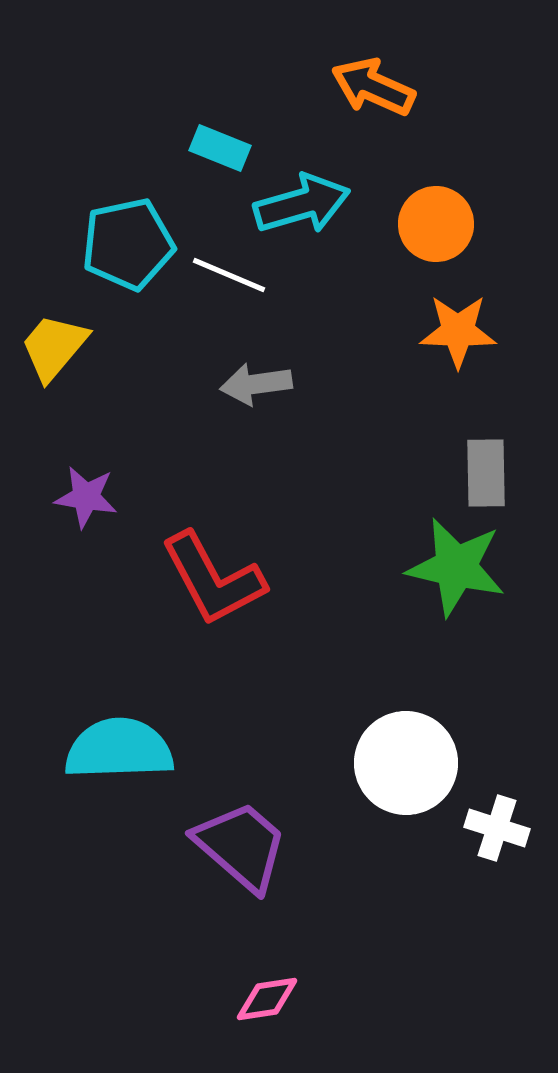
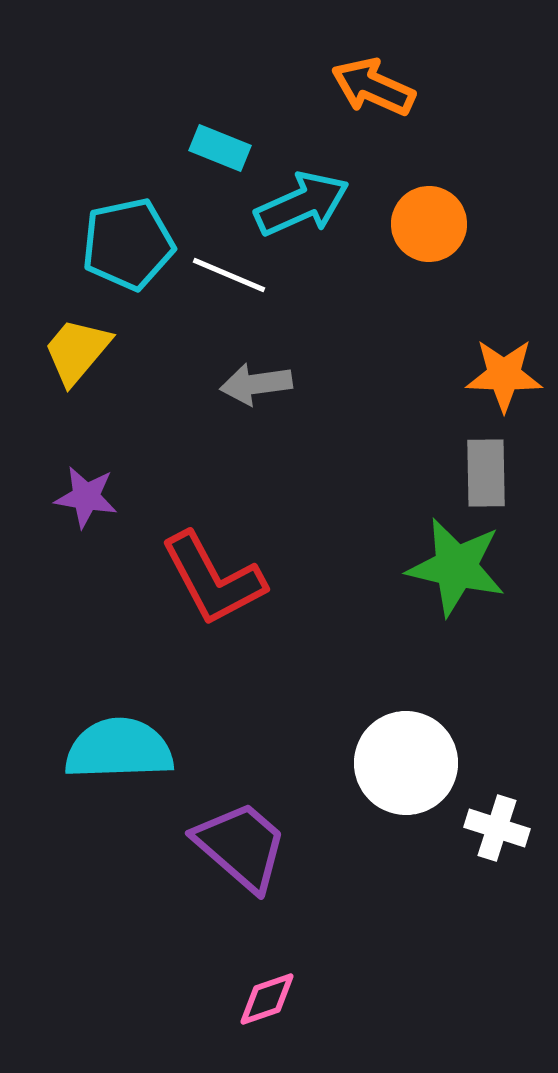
cyan arrow: rotated 8 degrees counterclockwise
orange circle: moved 7 px left
orange star: moved 46 px right, 44 px down
yellow trapezoid: moved 23 px right, 4 px down
pink diamond: rotated 10 degrees counterclockwise
